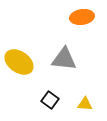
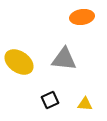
black square: rotated 30 degrees clockwise
